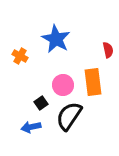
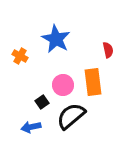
black square: moved 1 px right, 1 px up
black semicircle: moved 2 px right; rotated 16 degrees clockwise
